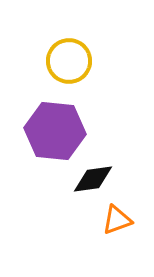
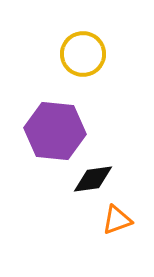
yellow circle: moved 14 px right, 7 px up
